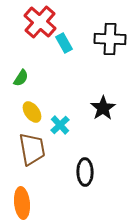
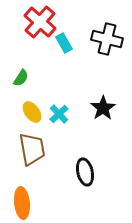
black cross: moved 3 px left; rotated 12 degrees clockwise
cyan cross: moved 1 px left, 11 px up
black ellipse: rotated 12 degrees counterclockwise
